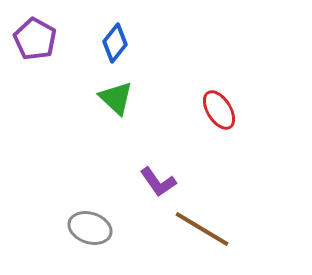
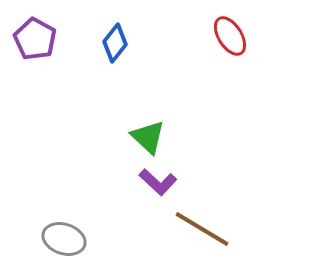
green triangle: moved 32 px right, 39 px down
red ellipse: moved 11 px right, 74 px up
purple L-shape: rotated 12 degrees counterclockwise
gray ellipse: moved 26 px left, 11 px down
